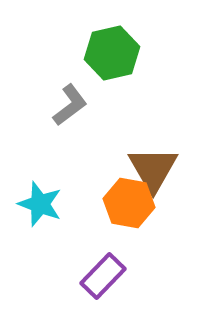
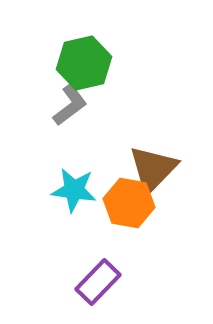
green hexagon: moved 28 px left, 10 px down
brown triangle: rotated 14 degrees clockwise
cyan star: moved 34 px right, 14 px up; rotated 12 degrees counterclockwise
purple rectangle: moved 5 px left, 6 px down
